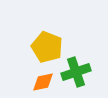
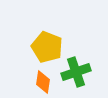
orange diamond: rotated 70 degrees counterclockwise
